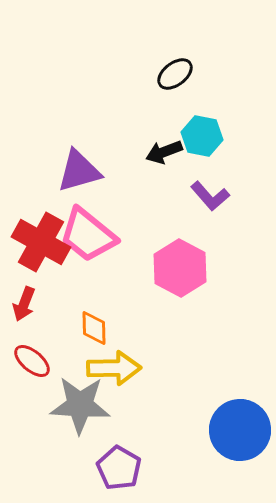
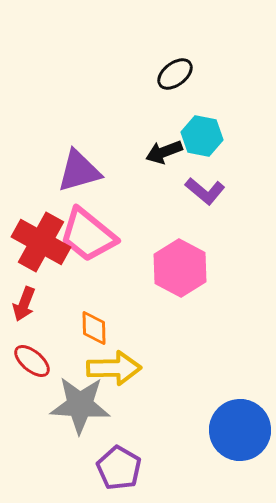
purple L-shape: moved 5 px left, 5 px up; rotated 9 degrees counterclockwise
